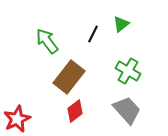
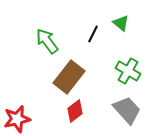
green triangle: moved 1 px up; rotated 42 degrees counterclockwise
red star: rotated 12 degrees clockwise
